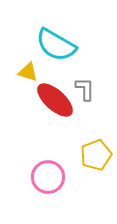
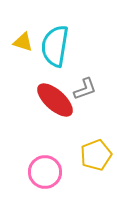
cyan semicircle: moved 1 px left, 1 px down; rotated 69 degrees clockwise
yellow triangle: moved 5 px left, 30 px up
gray L-shape: rotated 70 degrees clockwise
pink circle: moved 3 px left, 5 px up
